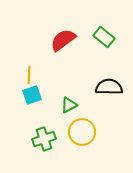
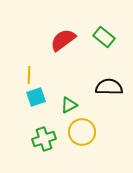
cyan square: moved 4 px right, 2 px down
